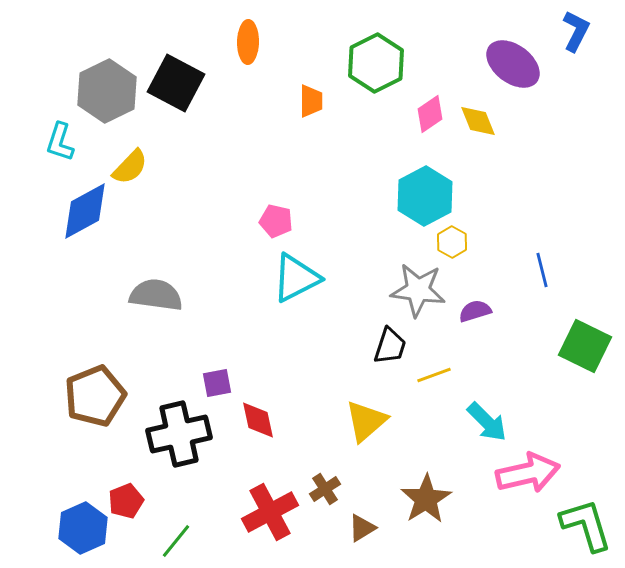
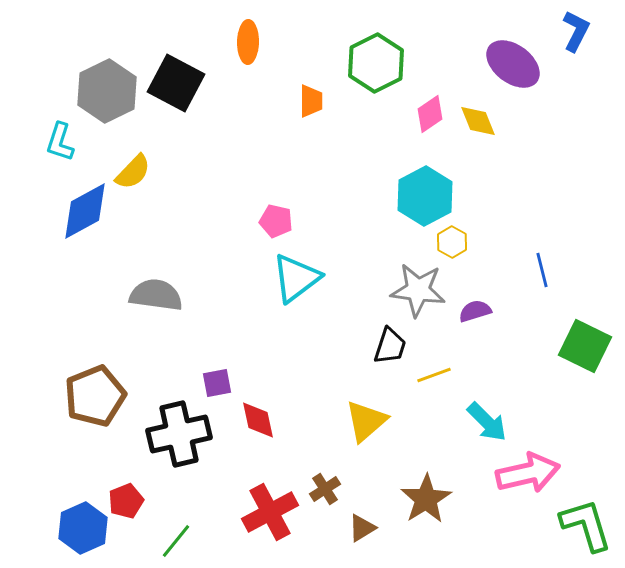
yellow semicircle: moved 3 px right, 5 px down
cyan triangle: rotated 10 degrees counterclockwise
